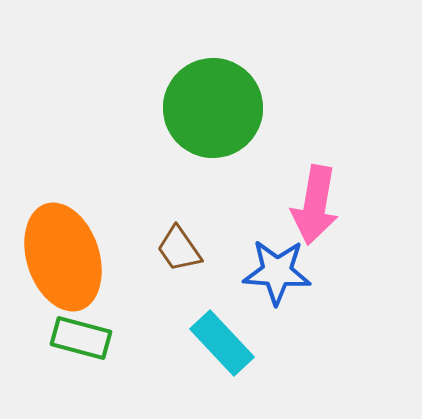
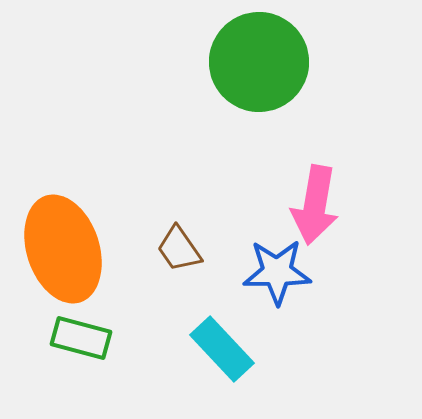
green circle: moved 46 px right, 46 px up
orange ellipse: moved 8 px up
blue star: rotated 4 degrees counterclockwise
cyan rectangle: moved 6 px down
